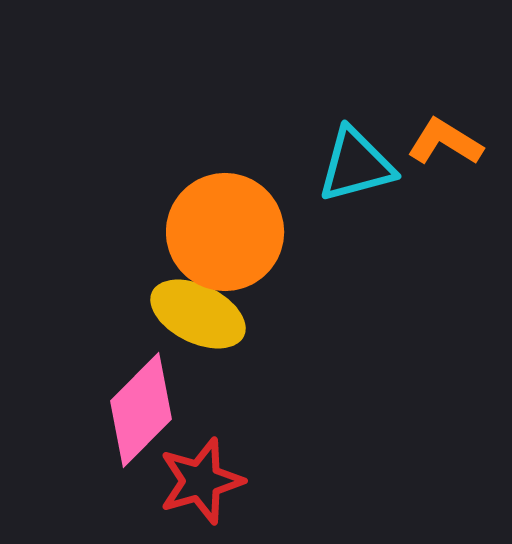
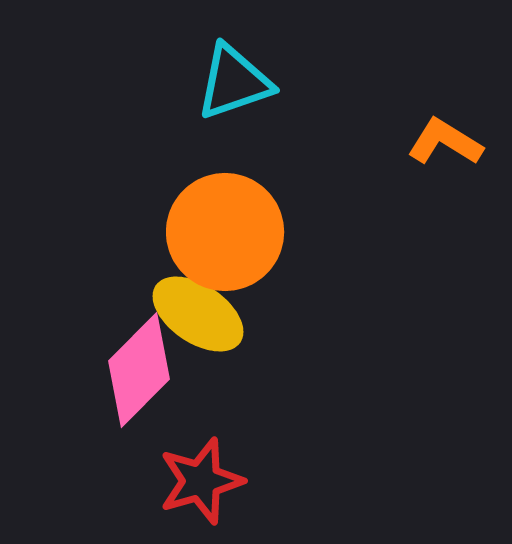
cyan triangle: moved 122 px left, 83 px up; rotated 4 degrees counterclockwise
yellow ellipse: rotated 8 degrees clockwise
pink diamond: moved 2 px left, 40 px up
